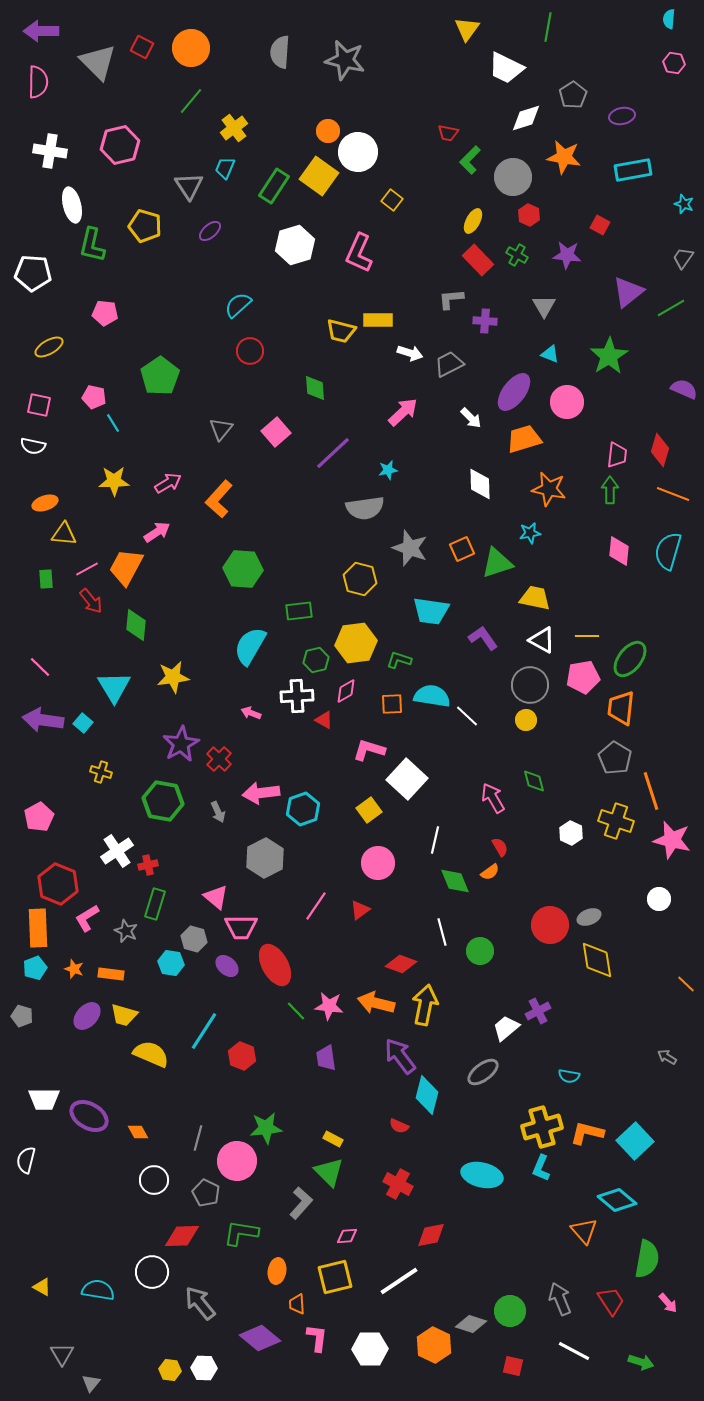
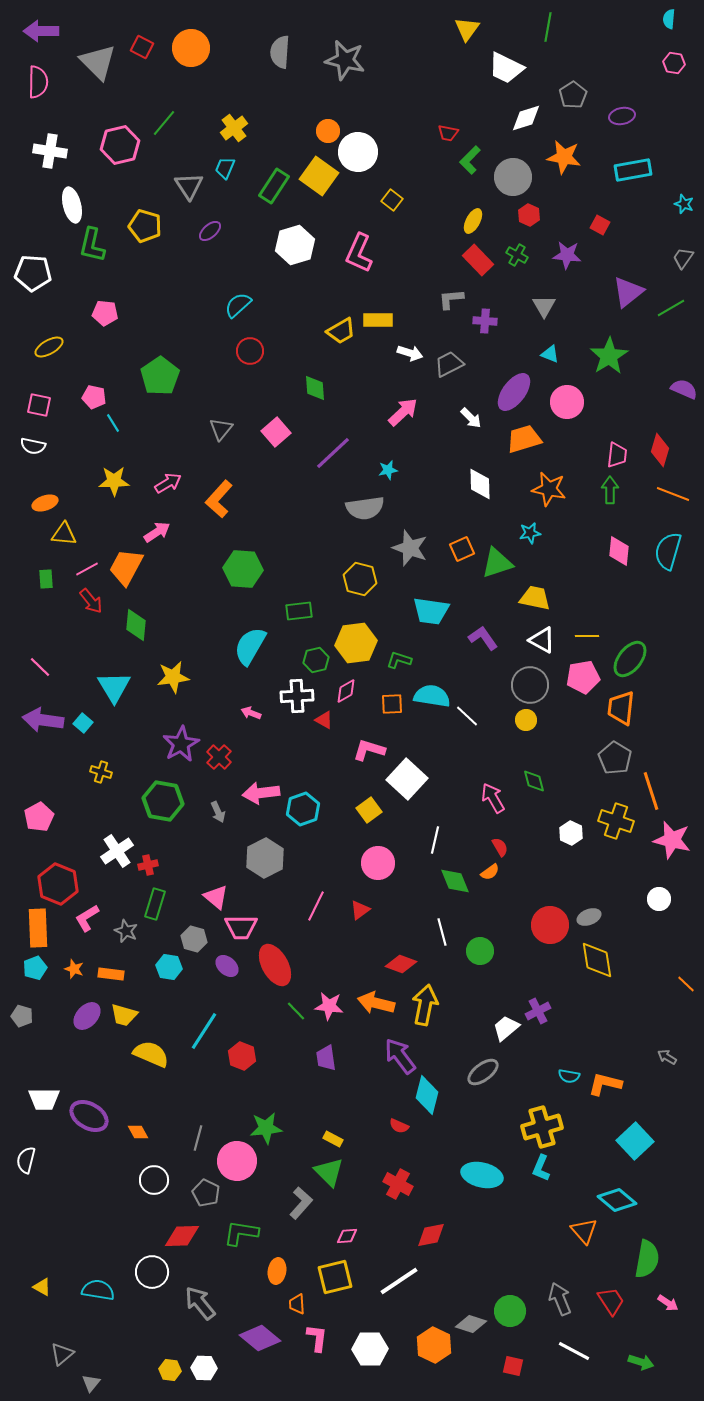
green line at (191, 101): moved 27 px left, 22 px down
yellow trapezoid at (341, 331): rotated 44 degrees counterclockwise
red cross at (219, 759): moved 2 px up
pink line at (316, 906): rotated 8 degrees counterclockwise
cyan hexagon at (171, 963): moved 2 px left, 4 px down
orange L-shape at (587, 1133): moved 18 px right, 49 px up
pink arrow at (668, 1303): rotated 15 degrees counterclockwise
gray triangle at (62, 1354): rotated 20 degrees clockwise
